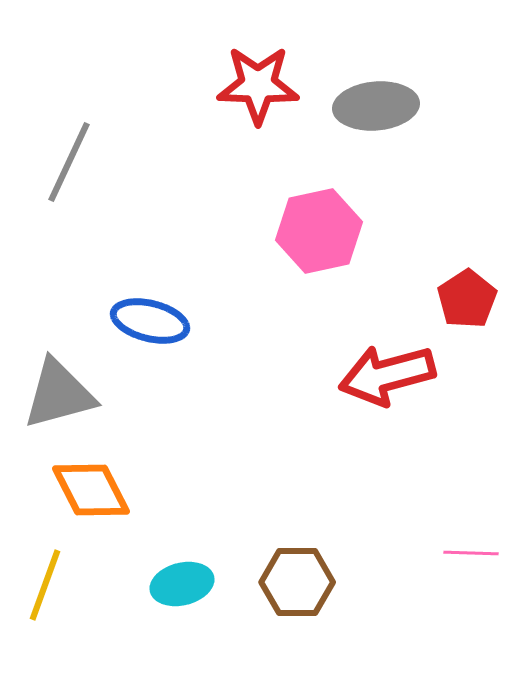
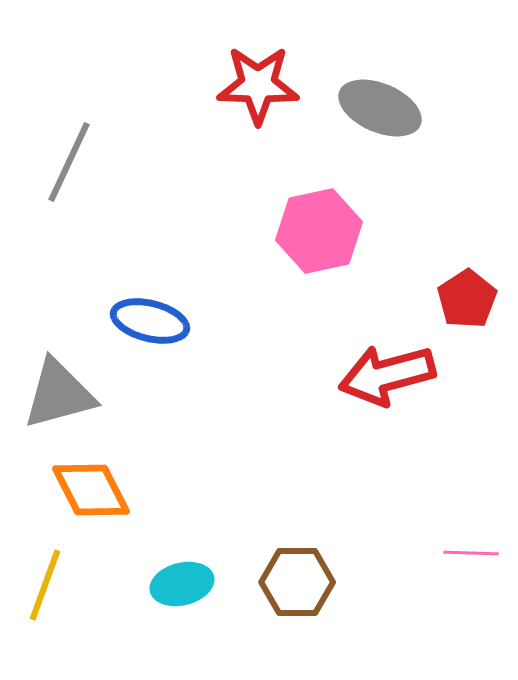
gray ellipse: moved 4 px right, 2 px down; rotated 28 degrees clockwise
